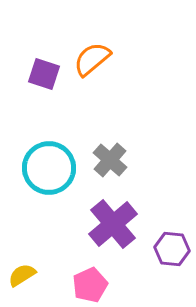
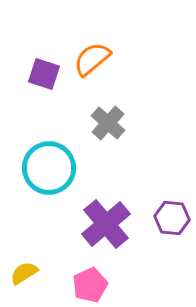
gray cross: moved 2 px left, 37 px up
purple cross: moved 7 px left
purple hexagon: moved 31 px up
yellow semicircle: moved 2 px right, 2 px up
